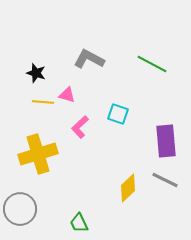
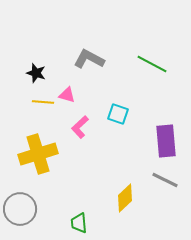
yellow diamond: moved 3 px left, 10 px down
green trapezoid: rotated 20 degrees clockwise
